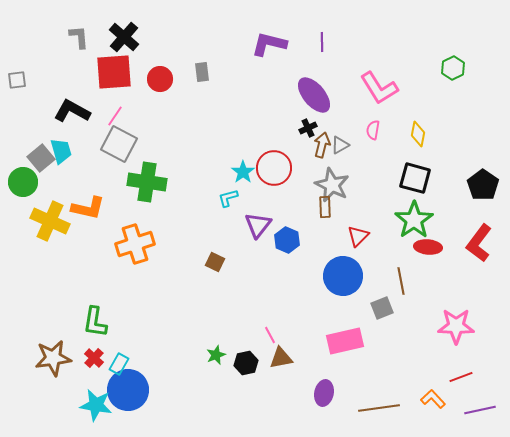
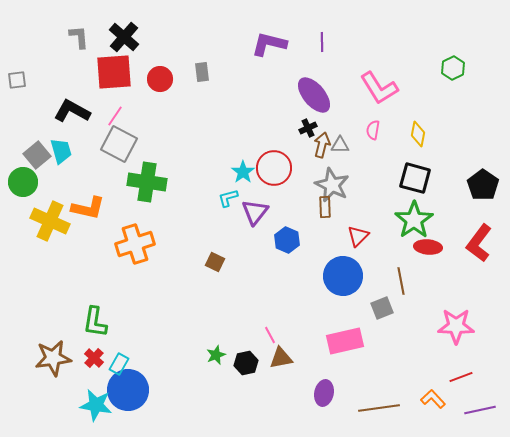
gray triangle at (340, 145): rotated 30 degrees clockwise
gray square at (41, 158): moved 4 px left, 3 px up
purple triangle at (258, 225): moved 3 px left, 13 px up
